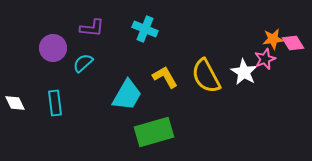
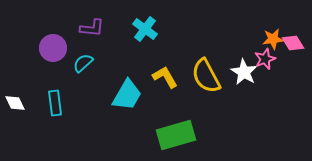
cyan cross: rotated 15 degrees clockwise
green rectangle: moved 22 px right, 3 px down
